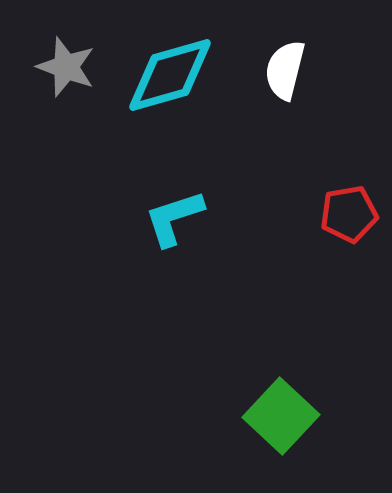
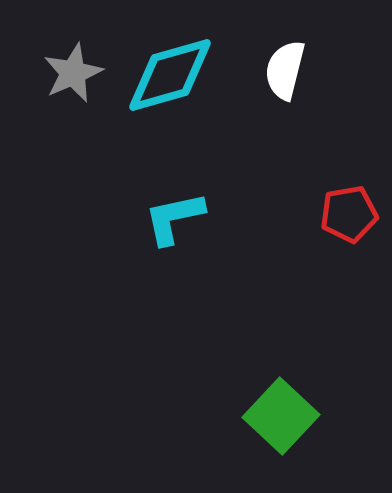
gray star: moved 7 px right, 6 px down; rotated 28 degrees clockwise
cyan L-shape: rotated 6 degrees clockwise
